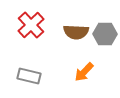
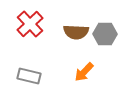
red cross: moved 1 px left, 1 px up
